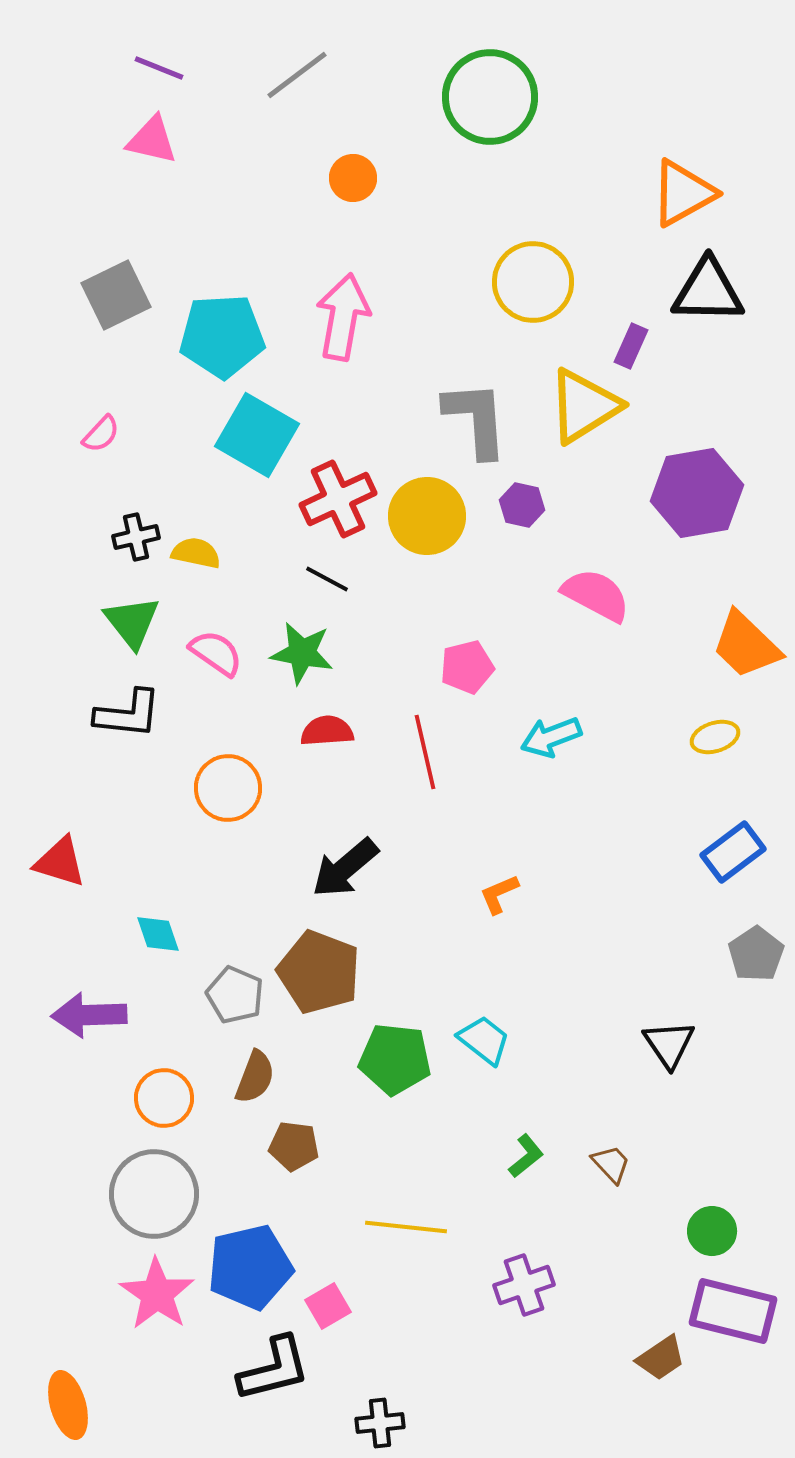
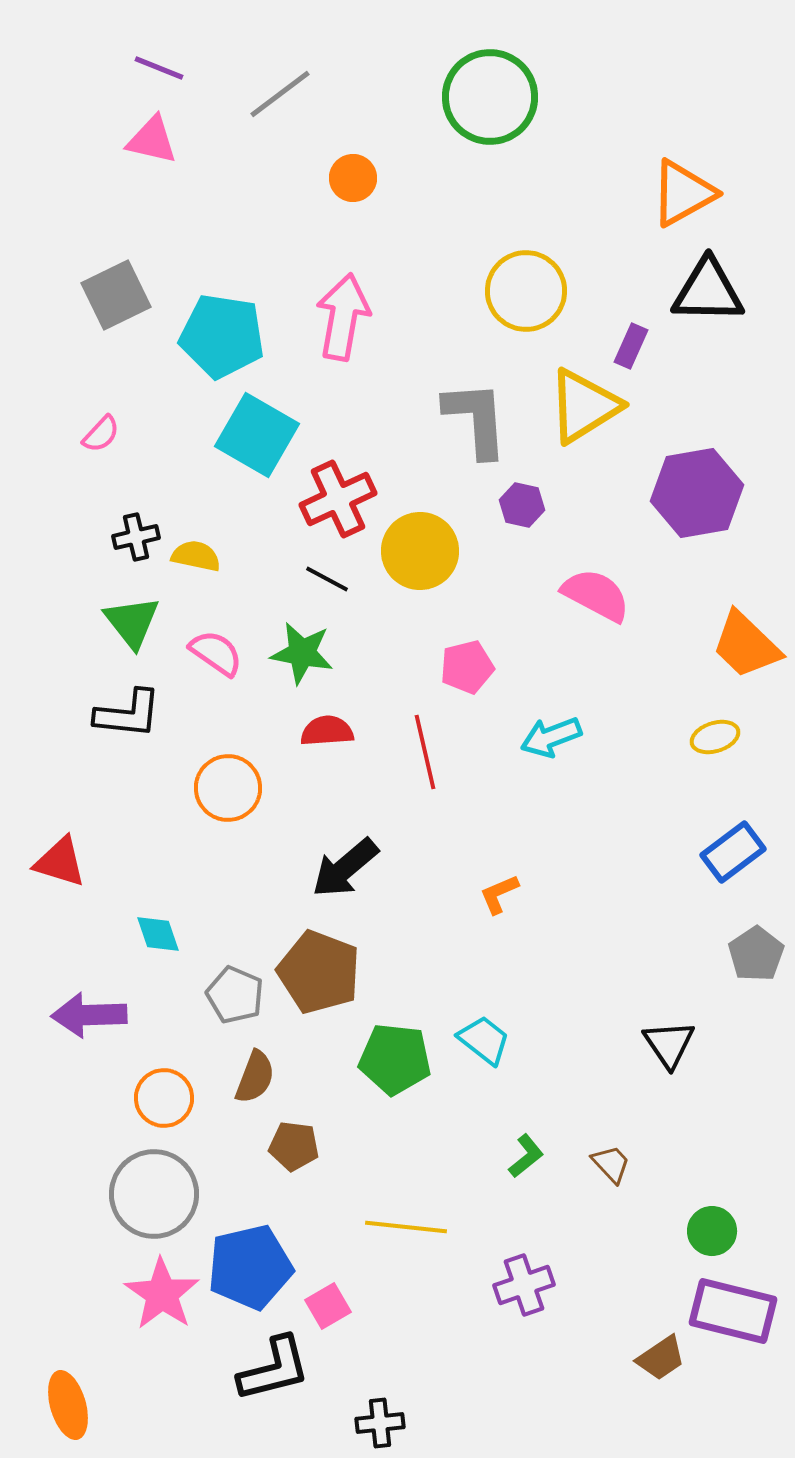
gray line at (297, 75): moved 17 px left, 19 px down
yellow circle at (533, 282): moved 7 px left, 9 px down
cyan pentagon at (222, 336): rotated 12 degrees clockwise
yellow circle at (427, 516): moved 7 px left, 35 px down
yellow semicircle at (196, 553): moved 3 px down
pink star at (157, 1294): moved 5 px right
